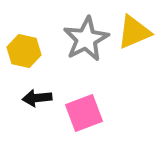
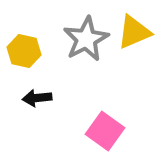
pink square: moved 21 px right, 18 px down; rotated 33 degrees counterclockwise
